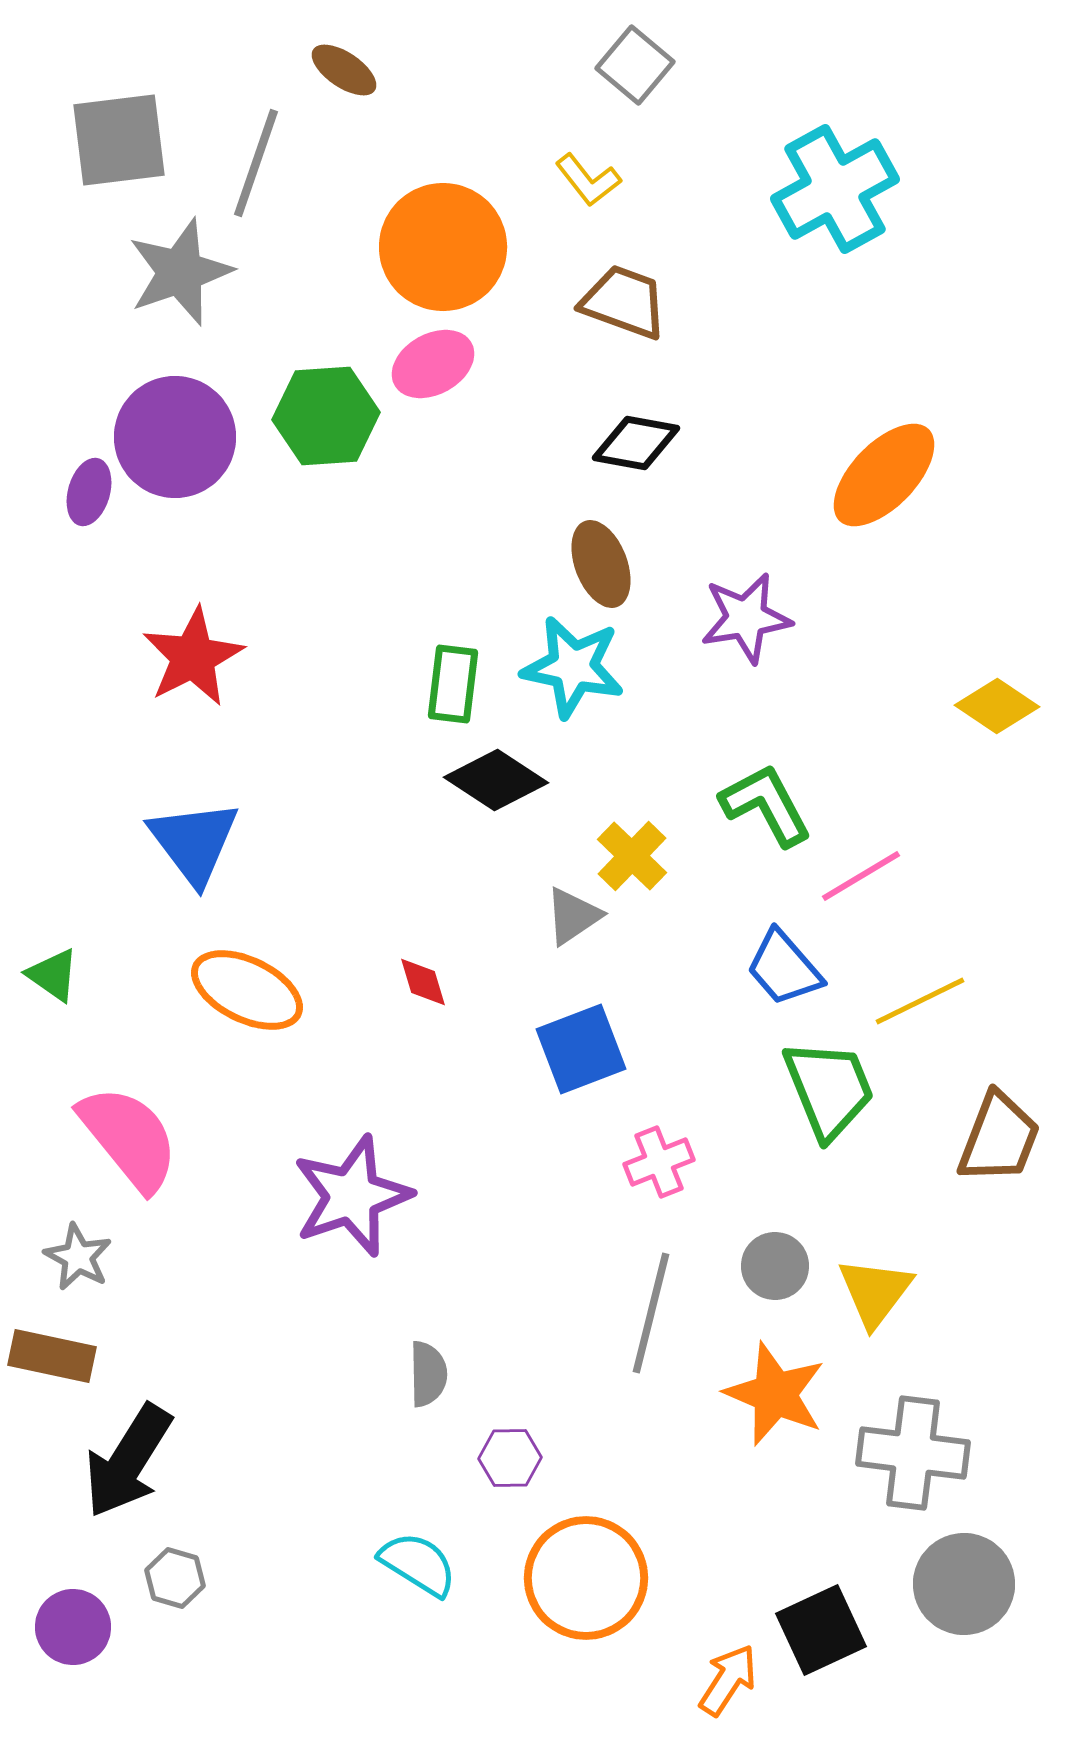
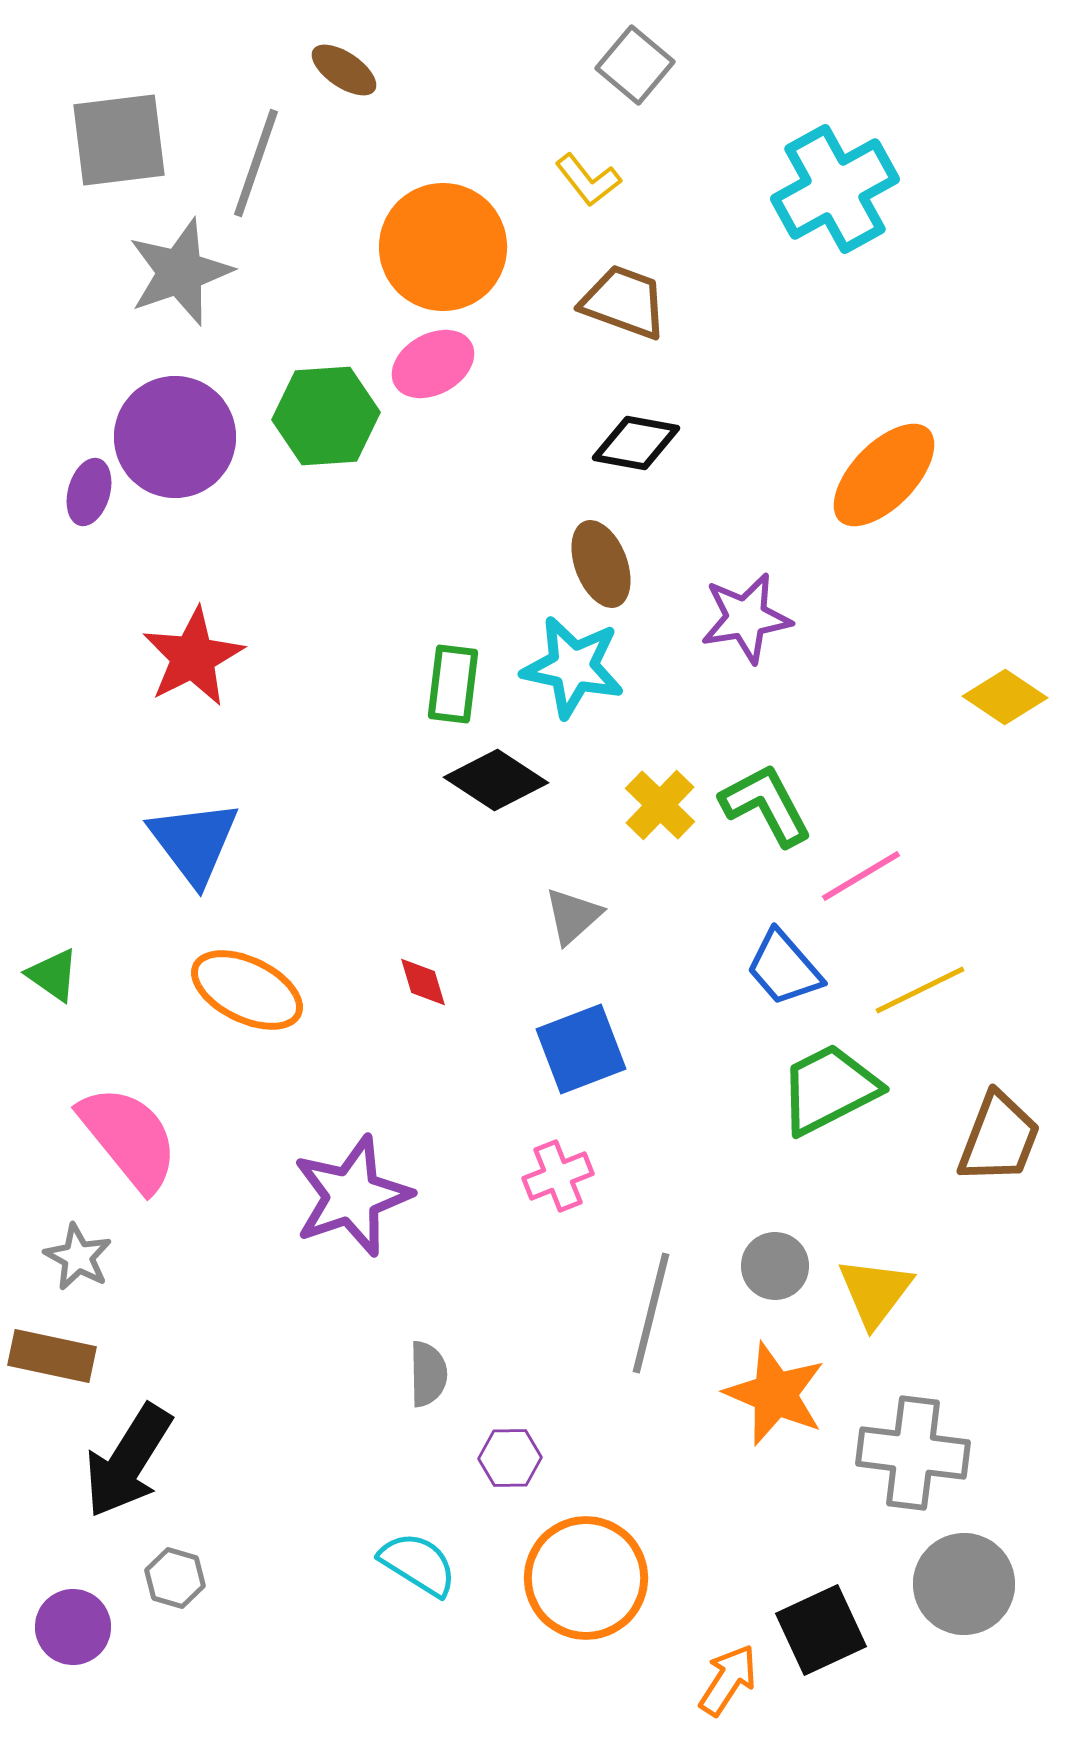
yellow diamond at (997, 706): moved 8 px right, 9 px up
yellow cross at (632, 856): moved 28 px right, 51 px up
gray triangle at (573, 916): rotated 8 degrees counterclockwise
yellow line at (920, 1001): moved 11 px up
green trapezoid at (829, 1089): rotated 95 degrees counterclockwise
pink cross at (659, 1162): moved 101 px left, 14 px down
